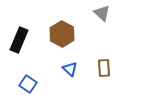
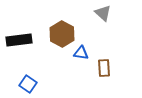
gray triangle: moved 1 px right
black rectangle: rotated 60 degrees clockwise
blue triangle: moved 11 px right, 16 px up; rotated 35 degrees counterclockwise
